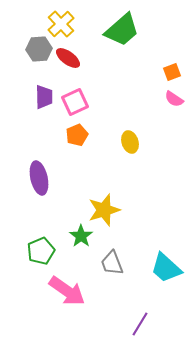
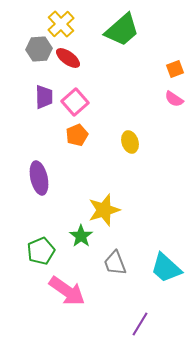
orange square: moved 3 px right, 3 px up
pink square: rotated 16 degrees counterclockwise
gray trapezoid: moved 3 px right
